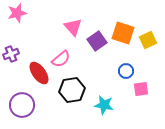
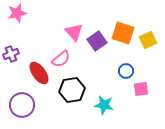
pink triangle: moved 1 px right, 5 px down
